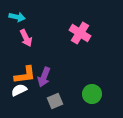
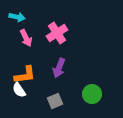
pink cross: moved 23 px left; rotated 25 degrees clockwise
purple arrow: moved 15 px right, 9 px up
white semicircle: rotated 98 degrees counterclockwise
